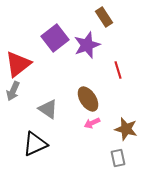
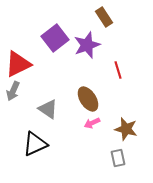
red triangle: rotated 12 degrees clockwise
